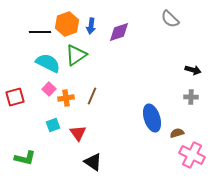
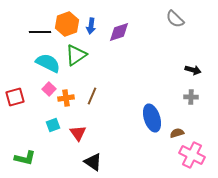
gray semicircle: moved 5 px right
